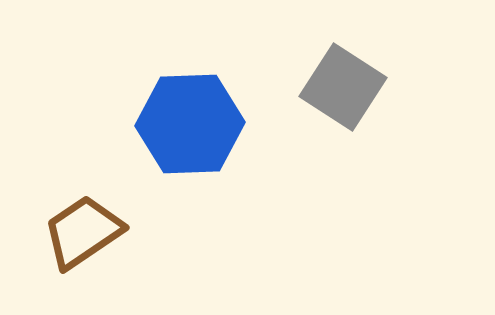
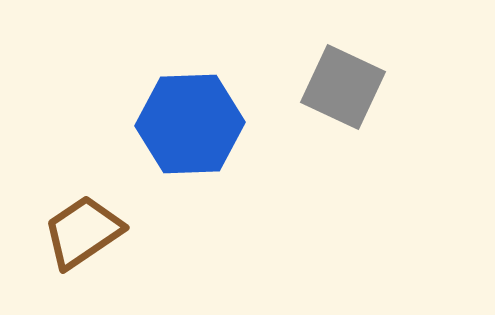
gray square: rotated 8 degrees counterclockwise
